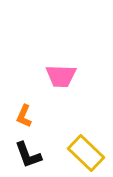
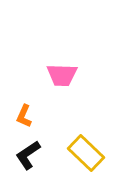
pink trapezoid: moved 1 px right, 1 px up
black L-shape: rotated 76 degrees clockwise
